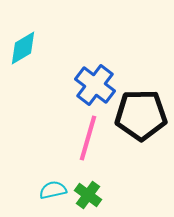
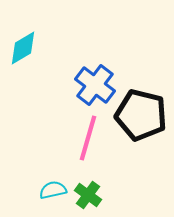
black pentagon: rotated 15 degrees clockwise
